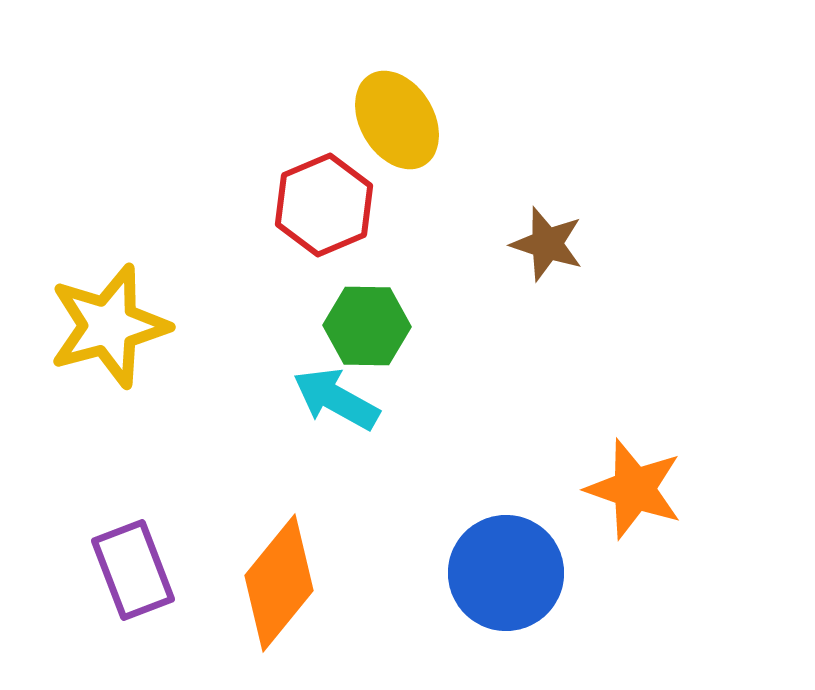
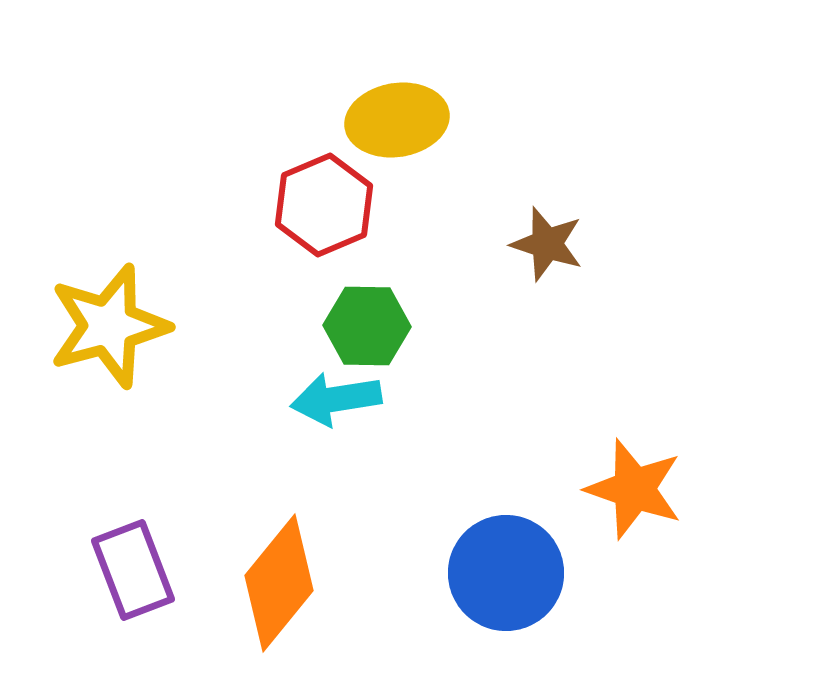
yellow ellipse: rotated 68 degrees counterclockwise
cyan arrow: rotated 38 degrees counterclockwise
